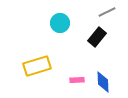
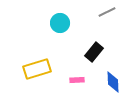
black rectangle: moved 3 px left, 15 px down
yellow rectangle: moved 3 px down
blue diamond: moved 10 px right
